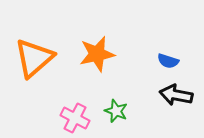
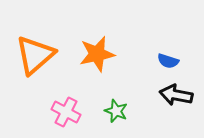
orange triangle: moved 1 px right, 3 px up
pink cross: moved 9 px left, 6 px up
